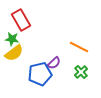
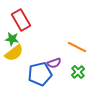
orange line: moved 2 px left
purple semicircle: rotated 24 degrees clockwise
green cross: moved 3 px left
